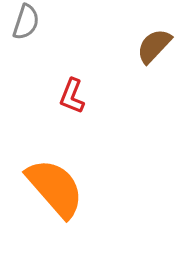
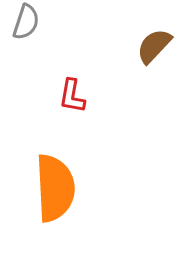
red L-shape: rotated 12 degrees counterclockwise
orange semicircle: rotated 38 degrees clockwise
